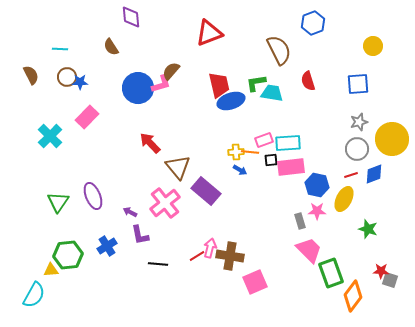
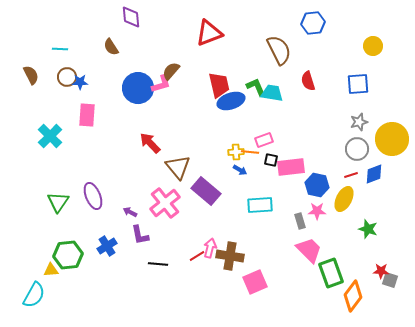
blue hexagon at (313, 23): rotated 15 degrees clockwise
green L-shape at (256, 83): moved 4 px down; rotated 75 degrees clockwise
pink rectangle at (87, 117): moved 2 px up; rotated 40 degrees counterclockwise
cyan rectangle at (288, 143): moved 28 px left, 62 px down
black square at (271, 160): rotated 16 degrees clockwise
